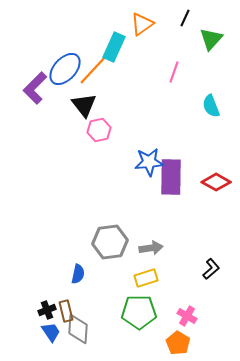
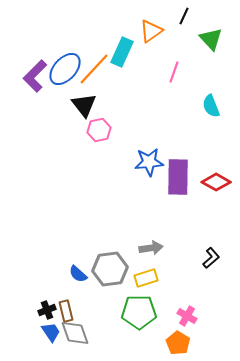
black line: moved 1 px left, 2 px up
orange triangle: moved 9 px right, 7 px down
green triangle: rotated 25 degrees counterclockwise
cyan rectangle: moved 8 px right, 5 px down
purple L-shape: moved 12 px up
purple rectangle: moved 7 px right
gray hexagon: moved 27 px down
black L-shape: moved 11 px up
blue semicircle: rotated 120 degrees clockwise
gray diamond: moved 3 px left, 4 px down; rotated 24 degrees counterclockwise
